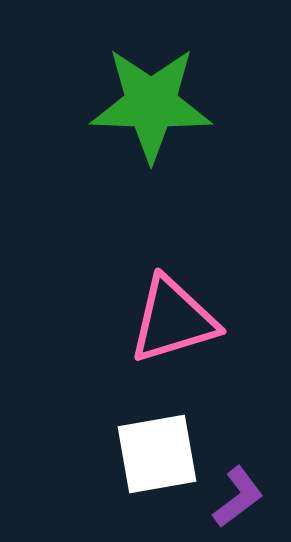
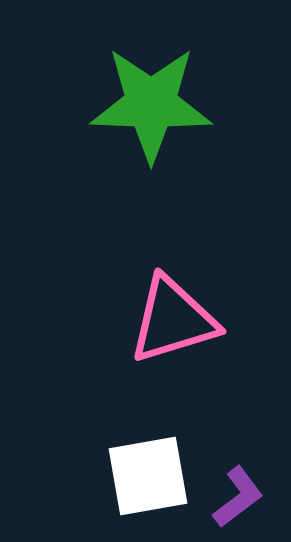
white square: moved 9 px left, 22 px down
